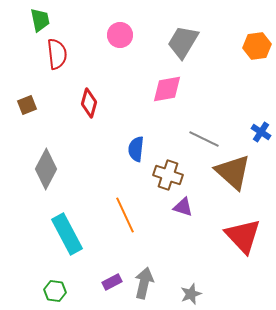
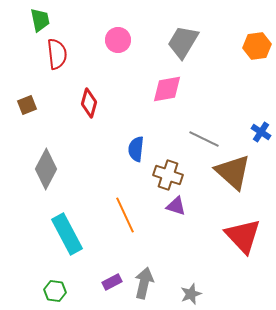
pink circle: moved 2 px left, 5 px down
purple triangle: moved 7 px left, 1 px up
